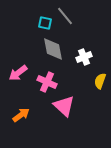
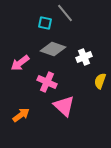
gray line: moved 3 px up
gray diamond: rotated 60 degrees counterclockwise
pink arrow: moved 2 px right, 10 px up
